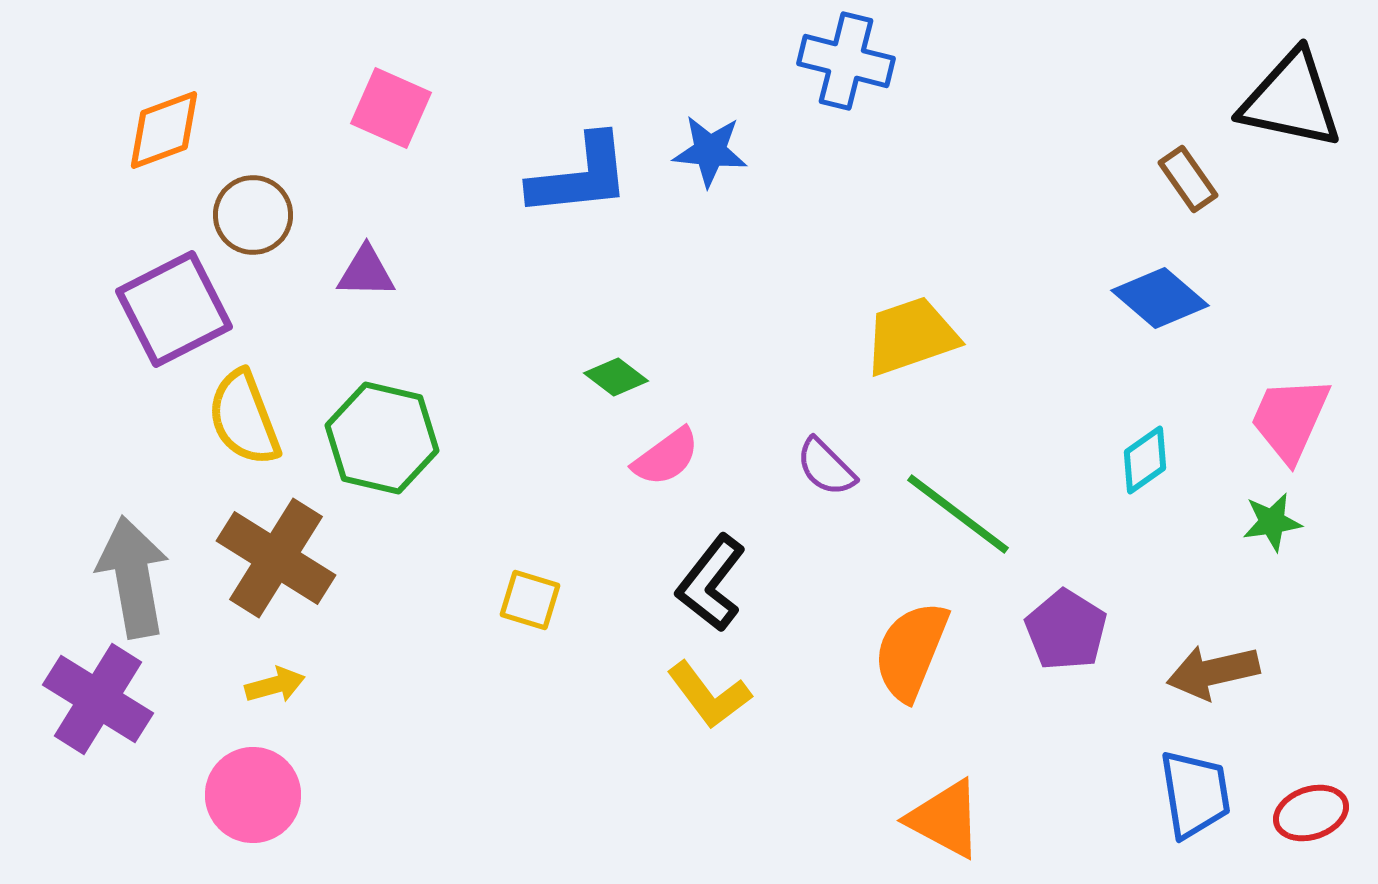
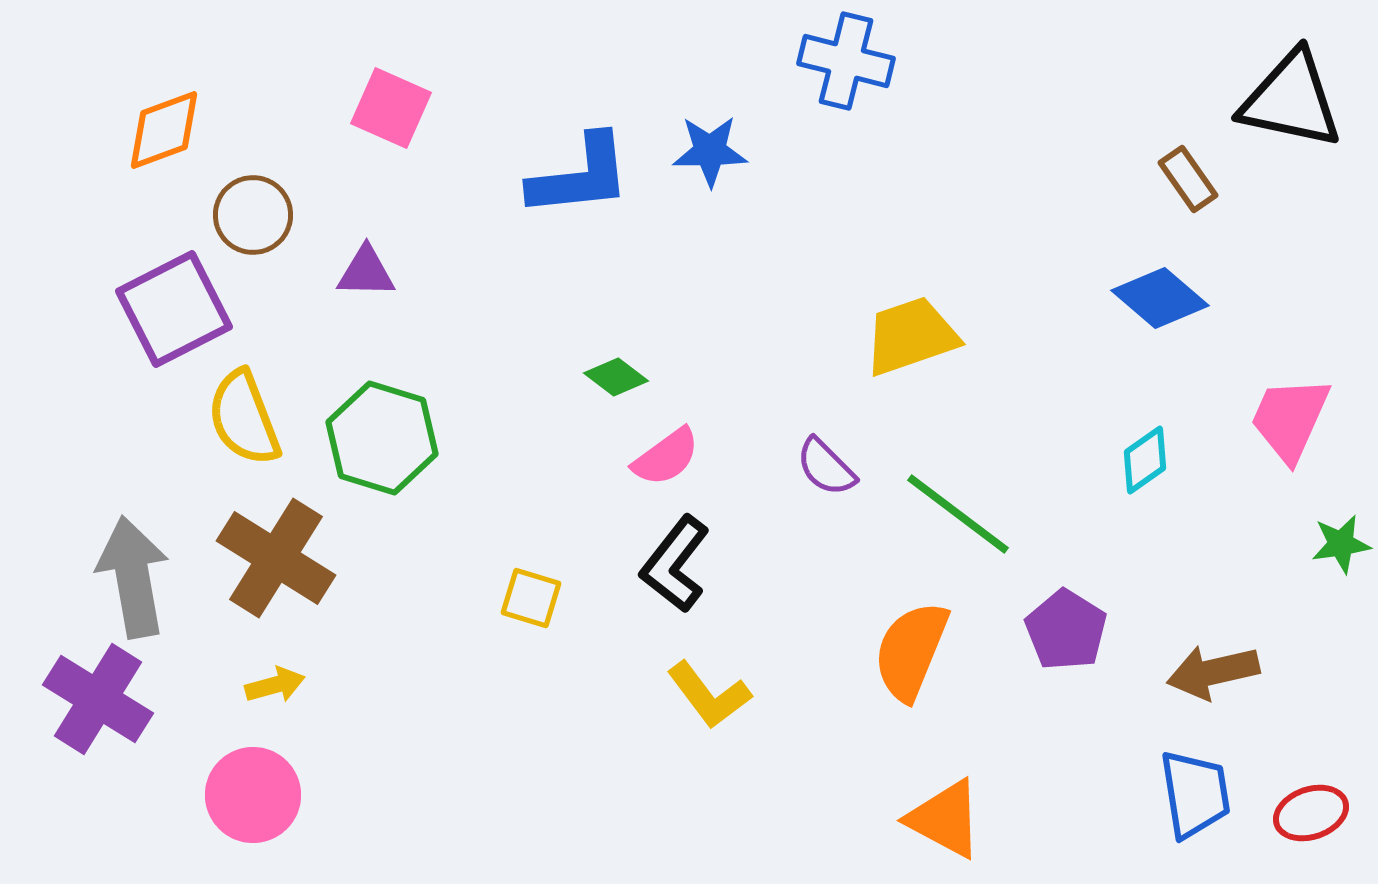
blue star: rotated 6 degrees counterclockwise
green hexagon: rotated 4 degrees clockwise
green star: moved 69 px right, 22 px down
black L-shape: moved 36 px left, 19 px up
yellow square: moved 1 px right, 2 px up
